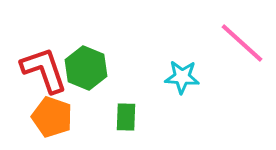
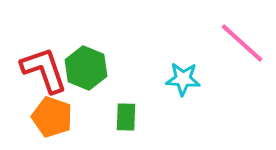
cyan star: moved 1 px right, 2 px down
